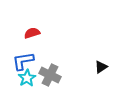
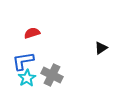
black triangle: moved 19 px up
gray cross: moved 2 px right
